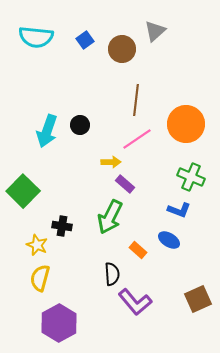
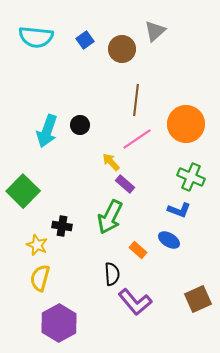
yellow arrow: rotated 132 degrees counterclockwise
